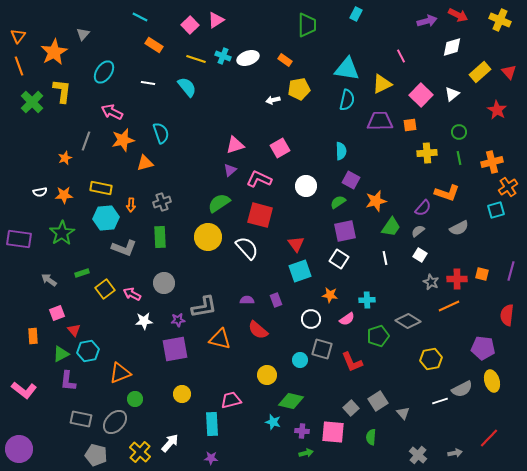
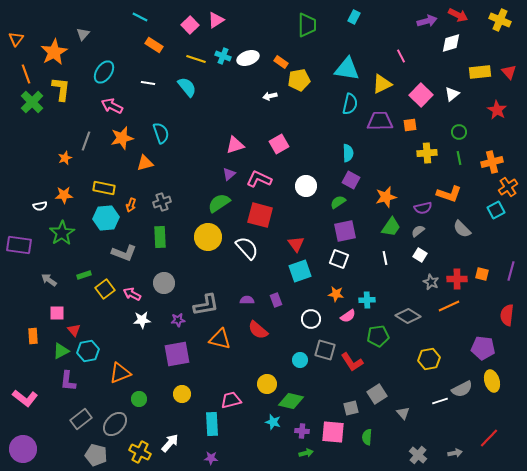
cyan rectangle at (356, 14): moved 2 px left, 3 px down
orange triangle at (18, 36): moved 2 px left, 3 px down
white diamond at (452, 47): moved 1 px left, 4 px up
orange rectangle at (285, 60): moved 4 px left, 2 px down
orange line at (19, 66): moved 7 px right, 8 px down
yellow rectangle at (480, 72): rotated 35 degrees clockwise
yellow pentagon at (299, 89): moved 9 px up
yellow L-shape at (62, 91): moved 1 px left, 2 px up
white arrow at (273, 100): moved 3 px left, 4 px up
cyan semicircle at (347, 100): moved 3 px right, 4 px down
pink arrow at (112, 112): moved 6 px up
orange star at (123, 140): moved 1 px left, 2 px up
pink square at (280, 148): moved 1 px left, 4 px up
cyan semicircle at (341, 151): moved 7 px right, 2 px down
purple triangle at (230, 170): moved 1 px left, 4 px down
yellow rectangle at (101, 188): moved 3 px right
white semicircle at (40, 192): moved 14 px down
orange L-shape at (447, 193): moved 2 px right, 1 px down
orange star at (376, 201): moved 10 px right, 4 px up
orange arrow at (131, 205): rotated 16 degrees clockwise
purple semicircle at (423, 208): rotated 36 degrees clockwise
cyan square at (496, 210): rotated 12 degrees counterclockwise
gray semicircle at (459, 228): moved 3 px right, 1 px down; rotated 72 degrees clockwise
purple rectangle at (19, 239): moved 6 px down
gray L-shape at (124, 248): moved 5 px down
white square at (339, 259): rotated 12 degrees counterclockwise
green rectangle at (82, 273): moved 2 px right, 2 px down
orange star at (330, 295): moved 6 px right, 1 px up
gray L-shape at (204, 307): moved 2 px right, 2 px up
pink square at (57, 313): rotated 21 degrees clockwise
pink semicircle at (347, 319): moved 1 px right, 3 px up
white star at (144, 321): moved 2 px left, 1 px up
gray diamond at (408, 321): moved 5 px up
green pentagon at (378, 336): rotated 10 degrees clockwise
purple square at (175, 349): moved 2 px right, 5 px down
gray square at (322, 349): moved 3 px right, 1 px down
green triangle at (61, 354): moved 3 px up
yellow hexagon at (431, 359): moved 2 px left
red L-shape at (352, 362): rotated 10 degrees counterclockwise
yellow circle at (267, 375): moved 9 px down
pink L-shape at (24, 390): moved 1 px right, 8 px down
green circle at (135, 399): moved 4 px right
gray square at (378, 401): moved 1 px left, 7 px up
gray square at (351, 408): rotated 28 degrees clockwise
gray rectangle at (81, 419): rotated 50 degrees counterclockwise
gray ellipse at (115, 422): moved 2 px down
green semicircle at (371, 437): moved 4 px left
purple circle at (19, 449): moved 4 px right
yellow cross at (140, 452): rotated 15 degrees counterclockwise
